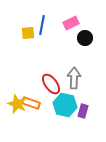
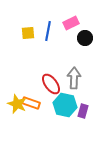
blue line: moved 6 px right, 6 px down
